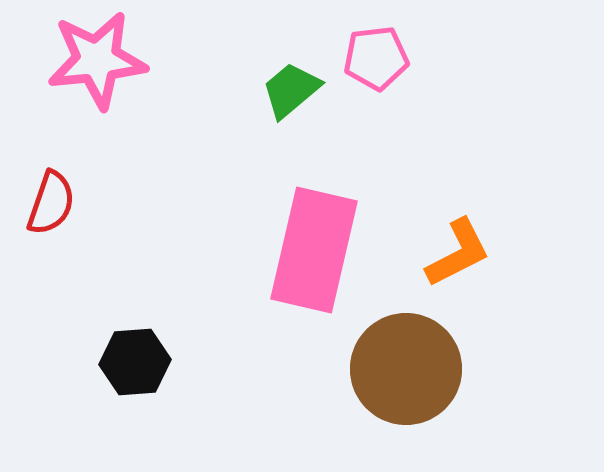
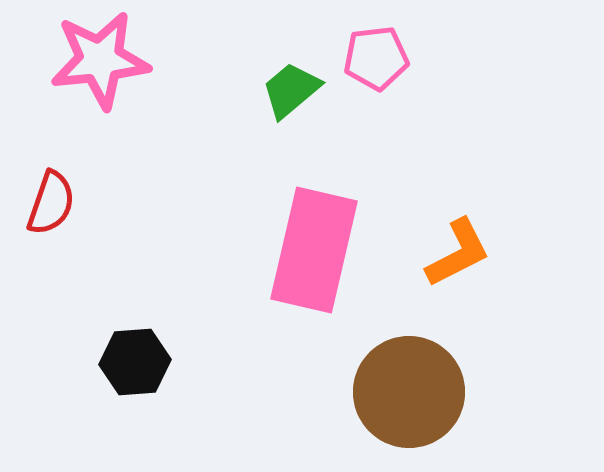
pink star: moved 3 px right
brown circle: moved 3 px right, 23 px down
